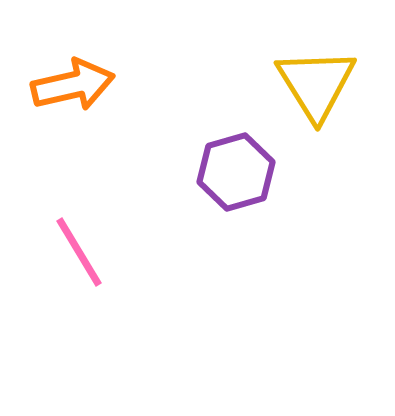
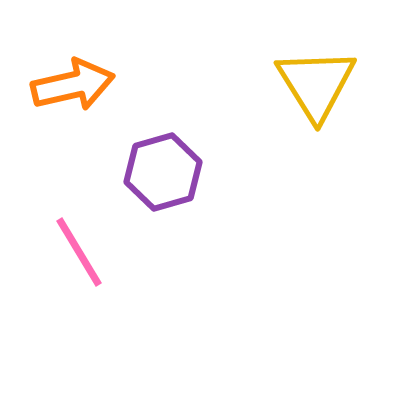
purple hexagon: moved 73 px left
